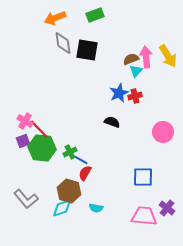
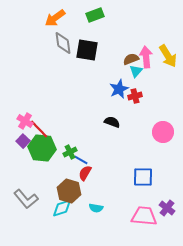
orange arrow: rotated 15 degrees counterclockwise
blue star: moved 4 px up
purple square: rotated 24 degrees counterclockwise
